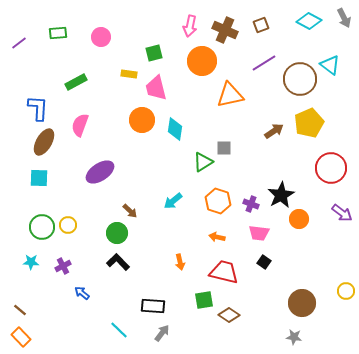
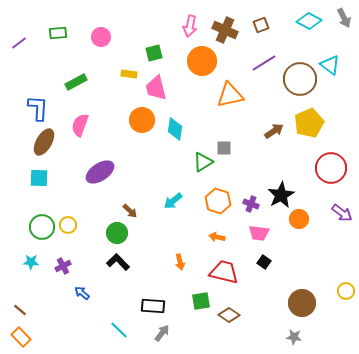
green square at (204, 300): moved 3 px left, 1 px down
